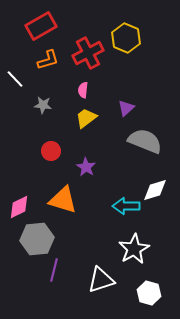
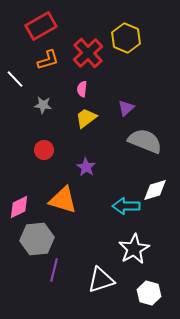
red cross: rotated 16 degrees counterclockwise
pink semicircle: moved 1 px left, 1 px up
red circle: moved 7 px left, 1 px up
